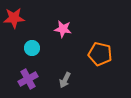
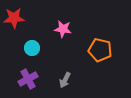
orange pentagon: moved 4 px up
